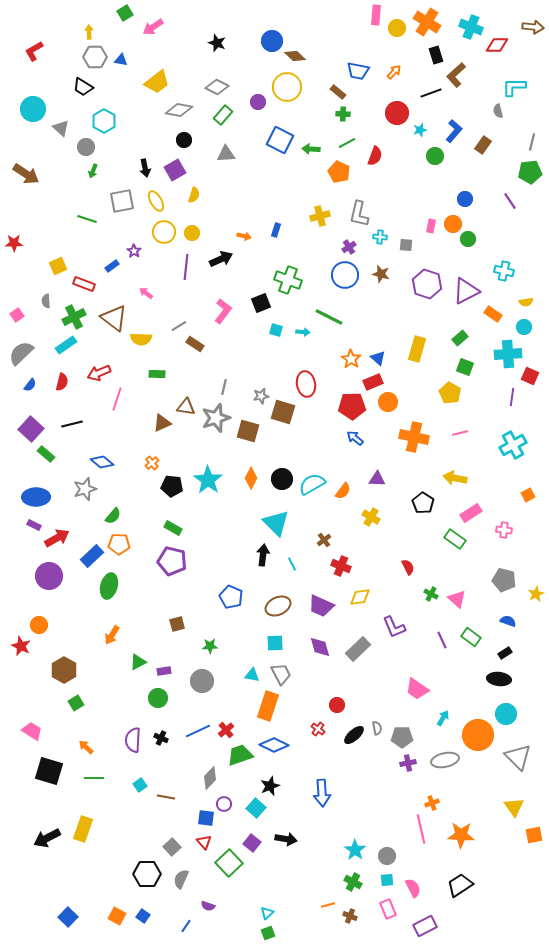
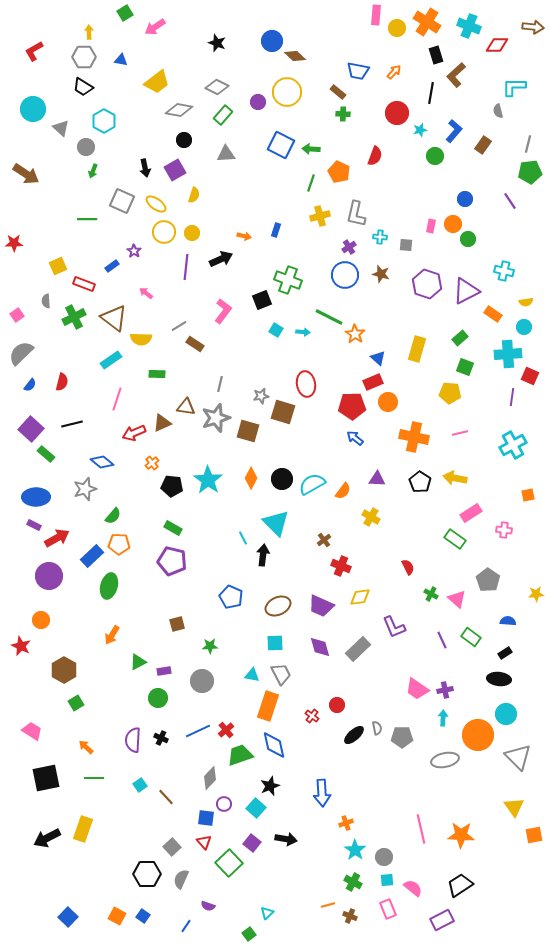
pink arrow at (153, 27): moved 2 px right
cyan cross at (471, 27): moved 2 px left, 1 px up
gray hexagon at (95, 57): moved 11 px left
yellow circle at (287, 87): moved 5 px down
black line at (431, 93): rotated 60 degrees counterclockwise
blue square at (280, 140): moved 1 px right, 5 px down
gray line at (532, 142): moved 4 px left, 2 px down
green line at (347, 143): moved 36 px left, 40 px down; rotated 42 degrees counterclockwise
gray square at (122, 201): rotated 35 degrees clockwise
yellow ellipse at (156, 201): moved 3 px down; rotated 25 degrees counterclockwise
gray L-shape at (359, 214): moved 3 px left
green line at (87, 219): rotated 18 degrees counterclockwise
black square at (261, 303): moved 1 px right, 3 px up
cyan square at (276, 330): rotated 16 degrees clockwise
cyan rectangle at (66, 345): moved 45 px right, 15 px down
orange star at (351, 359): moved 4 px right, 25 px up
red arrow at (99, 373): moved 35 px right, 60 px down
gray line at (224, 387): moved 4 px left, 3 px up
yellow pentagon at (450, 393): rotated 25 degrees counterclockwise
orange square at (528, 495): rotated 16 degrees clockwise
black pentagon at (423, 503): moved 3 px left, 21 px up
cyan line at (292, 564): moved 49 px left, 26 px up
gray pentagon at (504, 580): moved 16 px left; rotated 20 degrees clockwise
yellow star at (536, 594): rotated 21 degrees clockwise
blue semicircle at (508, 621): rotated 14 degrees counterclockwise
orange circle at (39, 625): moved 2 px right, 5 px up
cyan arrow at (443, 718): rotated 28 degrees counterclockwise
red cross at (318, 729): moved 6 px left, 13 px up
blue diamond at (274, 745): rotated 52 degrees clockwise
purple cross at (408, 763): moved 37 px right, 73 px up
black square at (49, 771): moved 3 px left, 7 px down; rotated 28 degrees counterclockwise
brown line at (166, 797): rotated 36 degrees clockwise
orange cross at (432, 803): moved 86 px left, 20 px down
gray circle at (387, 856): moved 3 px left, 1 px down
pink semicircle at (413, 888): rotated 24 degrees counterclockwise
purple rectangle at (425, 926): moved 17 px right, 6 px up
green square at (268, 933): moved 19 px left, 1 px down; rotated 16 degrees counterclockwise
